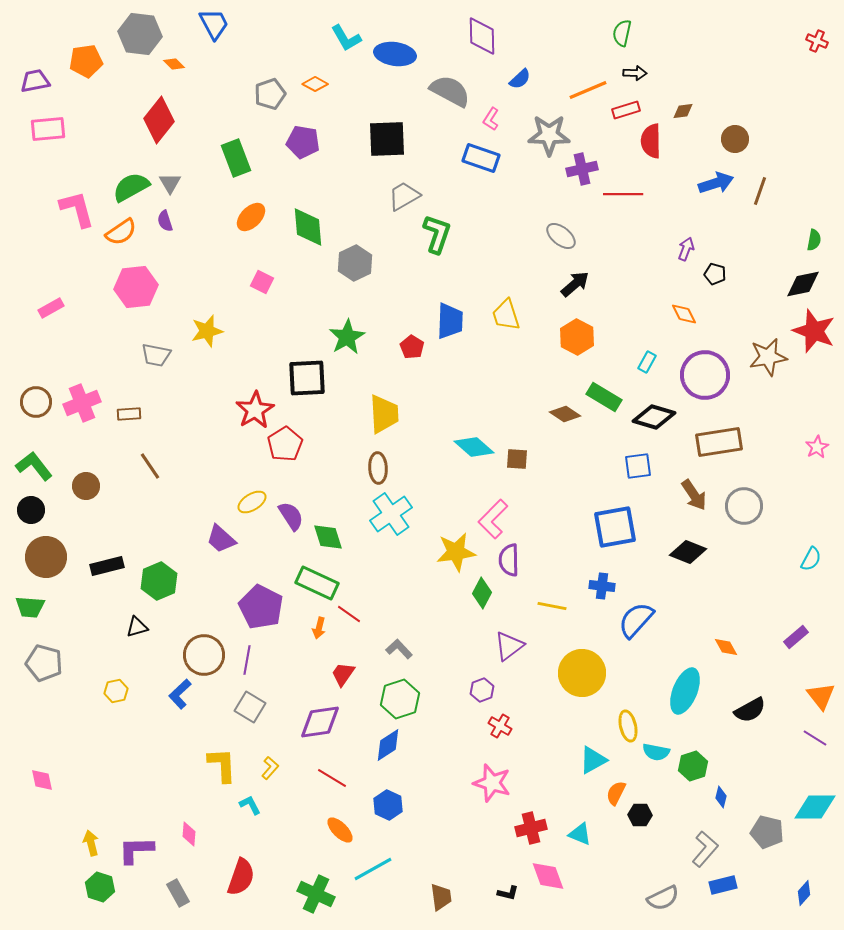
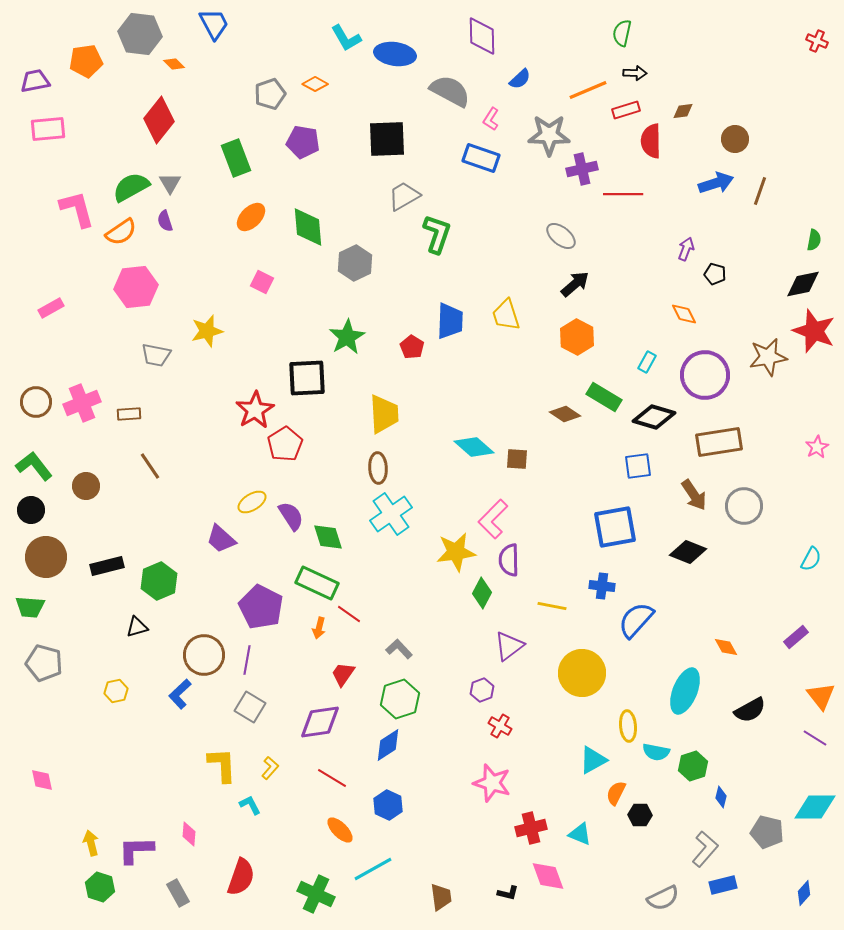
yellow ellipse at (628, 726): rotated 8 degrees clockwise
